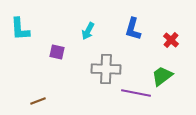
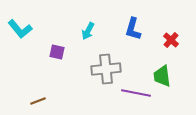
cyan L-shape: rotated 35 degrees counterclockwise
gray cross: rotated 8 degrees counterclockwise
green trapezoid: rotated 60 degrees counterclockwise
